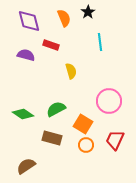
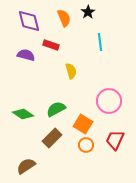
brown rectangle: rotated 60 degrees counterclockwise
